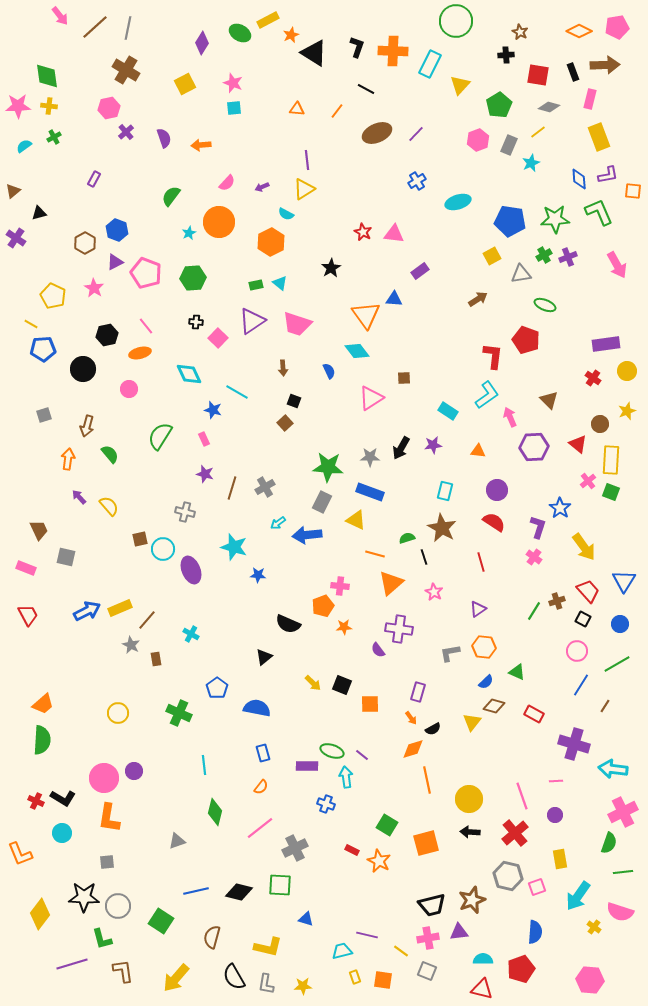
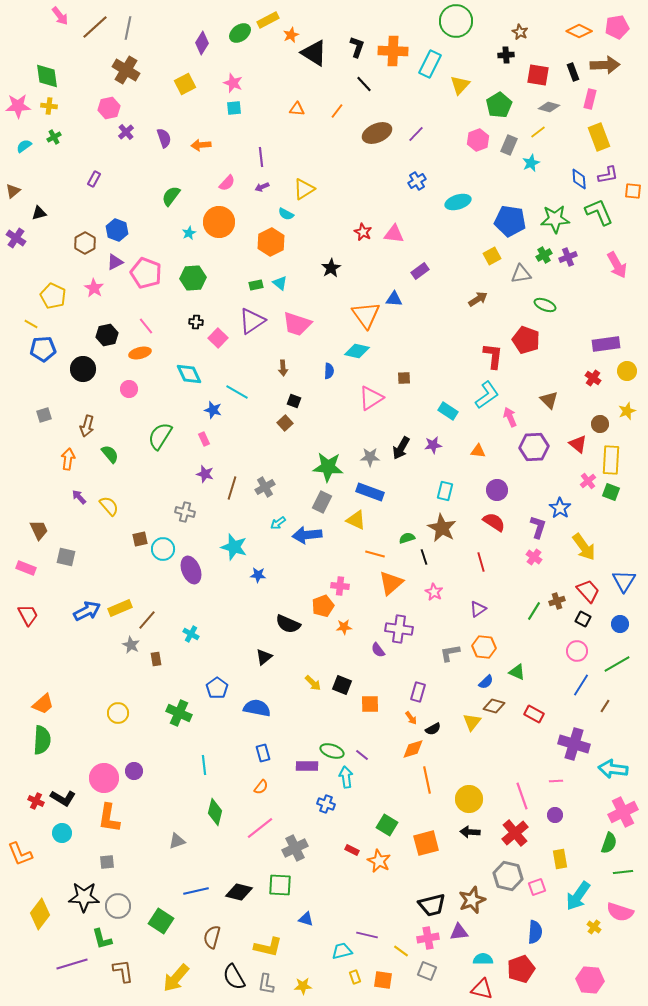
green ellipse at (240, 33): rotated 65 degrees counterclockwise
black line at (366, 89): moved 2 px left, 5 px up; rotated 18 degrees clockwise
purple line at (307, 160): moved 46 px left, 3 px up
cyan diamond at (357, 351): rotated 40 degrees counterclockwise
blue semicircle at (329, 371): rotated 28 degrees clockwise
